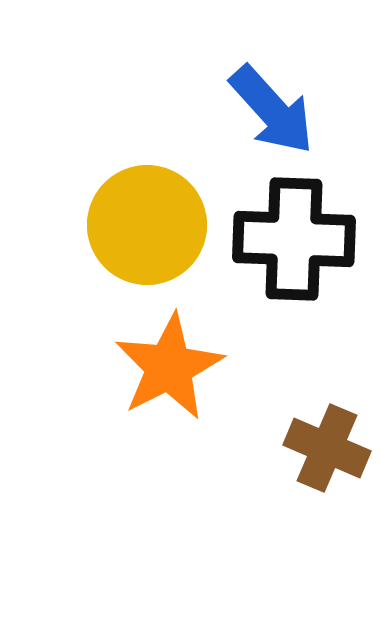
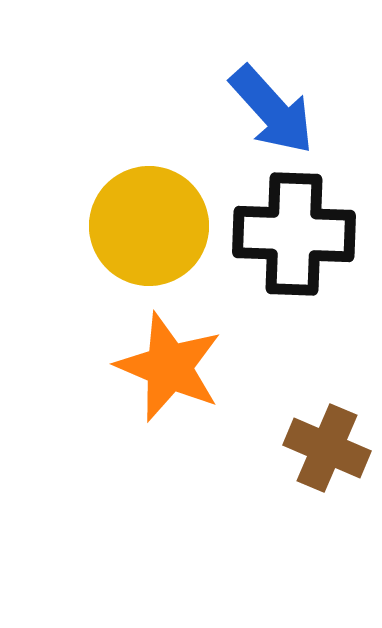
yellow circle: moved 2 px right, 1 px down
black cross: moved 5 px up
orange star: rotated 22 degrees counterclockwise
